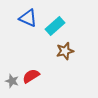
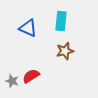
blue triangle: moved 10 px down
cyan rectangle: moved 6 px right, 5 px up; rotated 42 degrees counterclockwise
